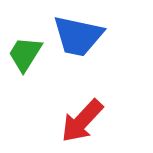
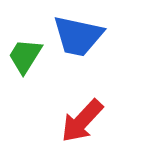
green trapezoid: moved 2 px down
